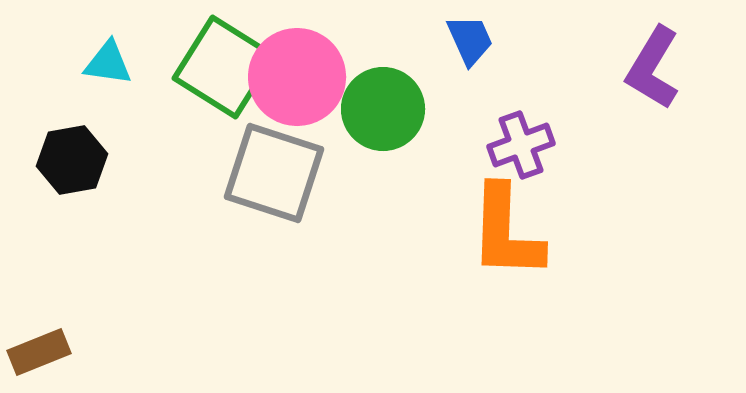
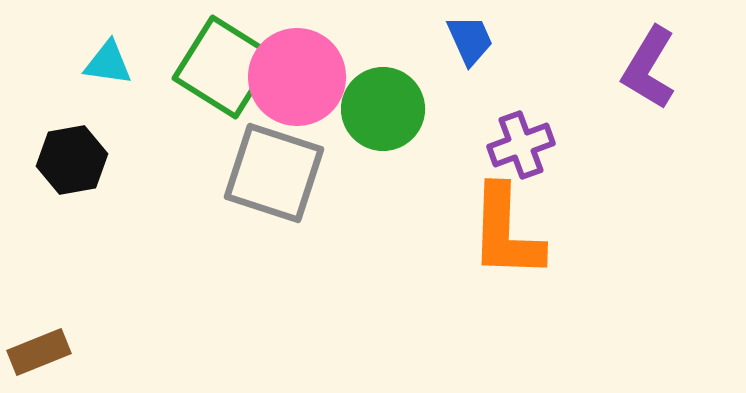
purple L-shape: moved 4 px left
